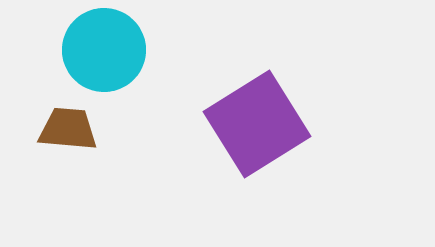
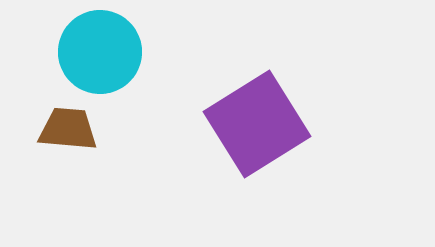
cyan circle: moved 4 px left, 2 px down
